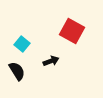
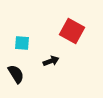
cyan square: moved 1 px up; rotated 35 degrees counterclockwise
black semicircle: moved 1 px left, 3 px down
